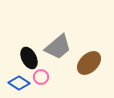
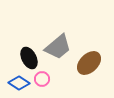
pink circle: moved 1 px right, 2 px down
